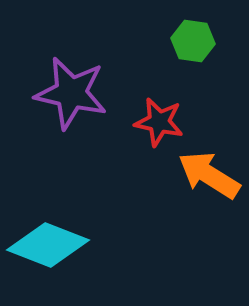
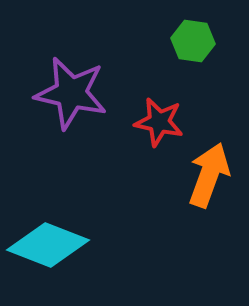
orange arrow: rotated 78 degrees clockwise
